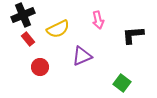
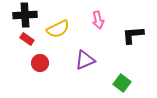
black cross: moved 2 px right; rotated 20 degrees clockwise
red rectangle: moved 1 px left; rotated 16 degrees counterclockwise
purple triangle: moved 3 px right, 4 px down
red circle: moved 4 px up
